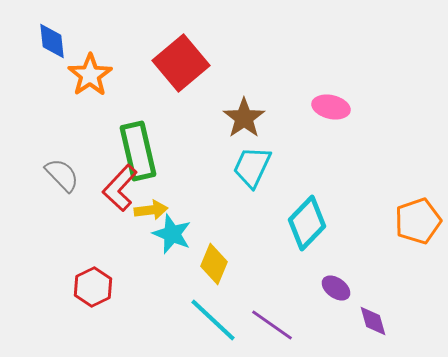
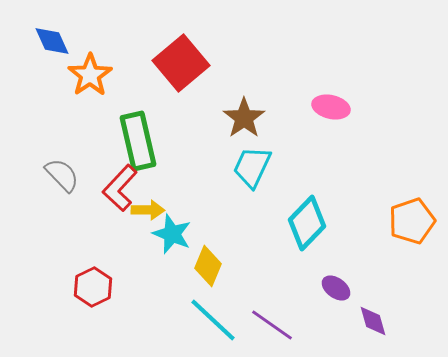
blue diamond: rotated 18 degrees counterclockwise
green rectangle: moved 10 px up
yellow arrow: moved 3 px left; rotated 8 degrees clockwise
orange pentagon: moved 6 px left
yellow diamond: moved 6 px left, 2 px down
